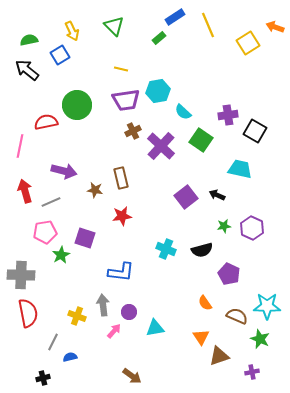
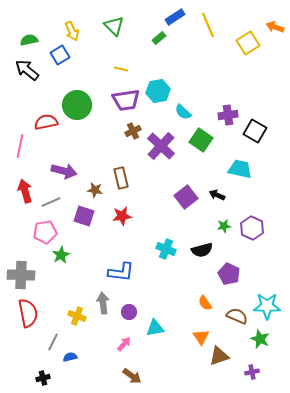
purple square at (85, 238): moved 1 px left, 22 px up
gray arrow at (103, 305): moved 2 px up
pink arrow at (114, 331): moved 10 px right, 13 px down
